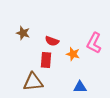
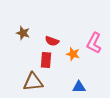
blue triangle: moved 1 px left
